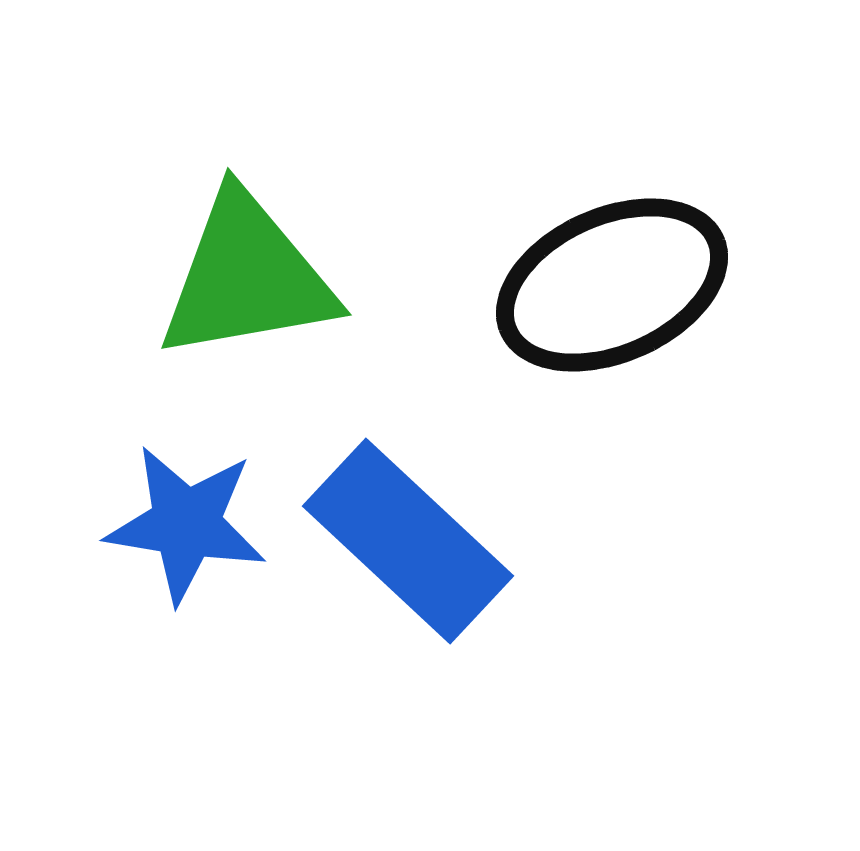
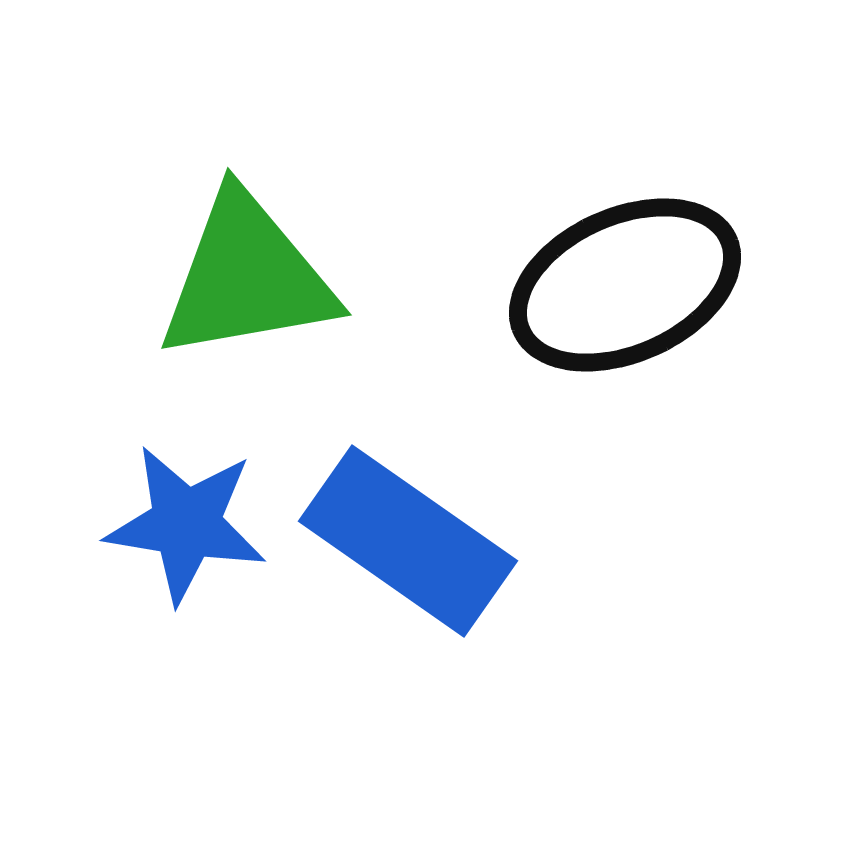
black ellipse: moved 13 px right
blue rectangle: rotated 8 degrees counterclockwise
